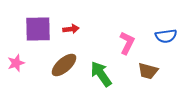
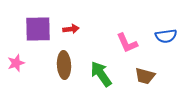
pink L-shape: rotated 130 degrees clockwise
brown ellipse: rotated 52 degrees counterclockwise
brown trapezoid: moved 3 px left, 5 px down
